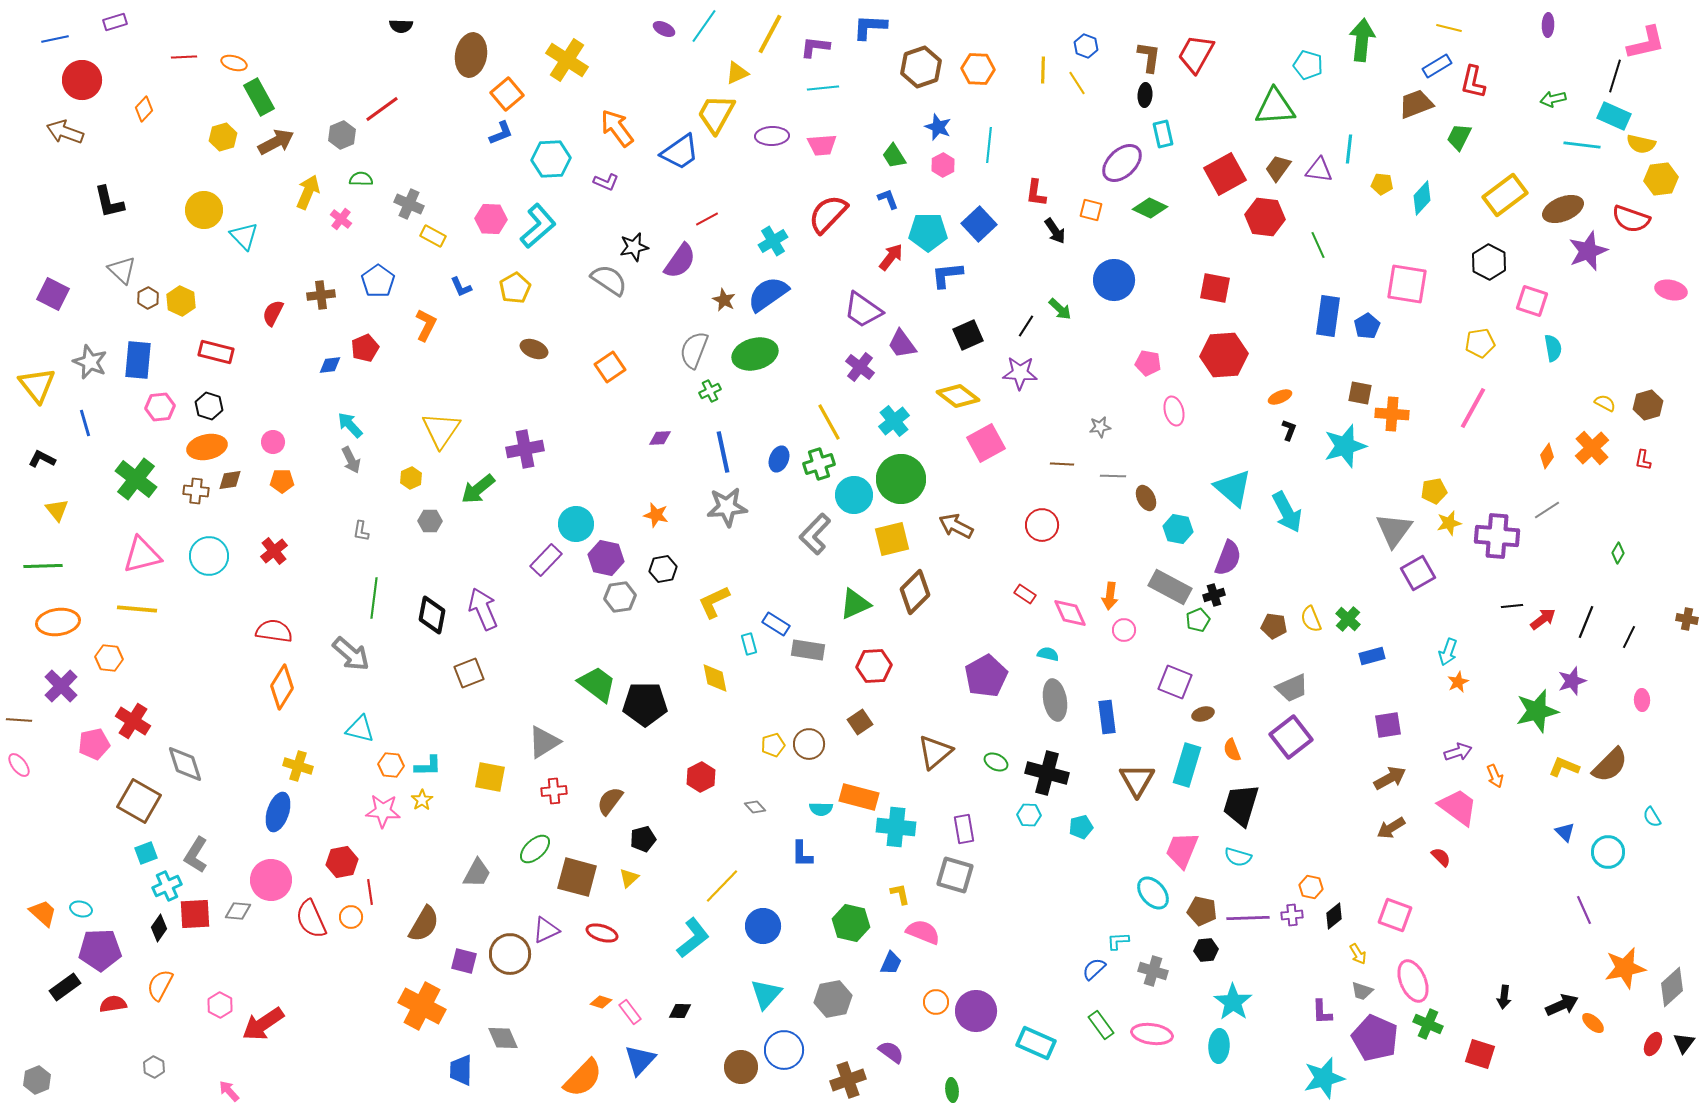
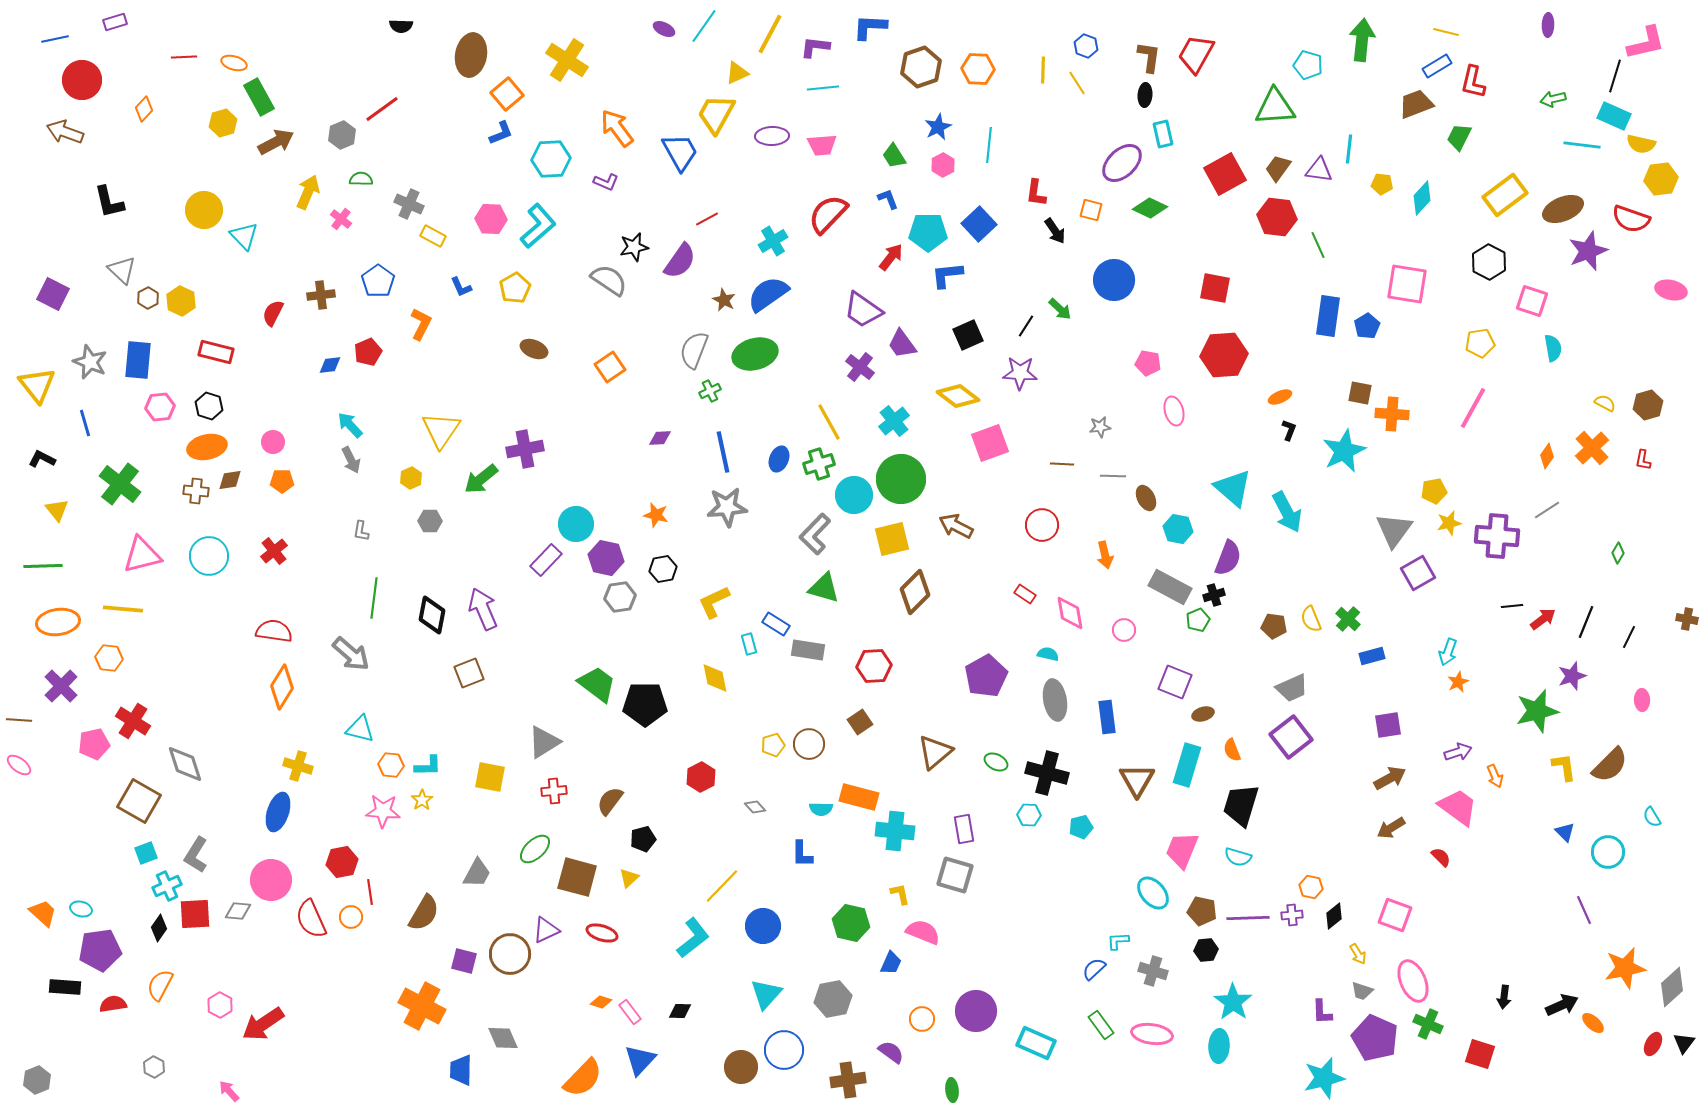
yellow line at (1449, 28): moved 3 px left, 4 px down
blue star at (938, 127): rotated 24 degrees clockwise
yellow hexagon at (223, 137): moved 14 px up
blue trapezoid at (680, 152): rotated 84 degrees counterclockwise
red hexagon at (1265, 217): moved 12 px right
orange L-shape at (426, 325): moved 5 px left, 1 px up
red pentagon at (365, 348): moved 3 px right, 4 px down
pink square at (986, 443): moved 4 px right; rotated 9 degrees clockwise
cyan star at (1345, 446): moved 1 px left, 5 px down; rotated 9 degrees counterclockwise
green cross at (136, 479): moved 16 px left, 5 px down
green arrow at (478, 489): moved 3 px right, 10 px up
orange arrow at (1110, 596): moved 5 px left, 41 px up; rotated 20 degrees counterclockwise
green triangle at (855, 604): moved 31 px left, 16 px up; rotated 40 degrees clockwise
yellow line at (137, 609): moved 14 px left
pink diamond at (1070, 613): rotated 15 degrees clockwise
purple star at (1572, 681): moved 5 px up
pink ellipse at (19, 765): rotated 15 degrees counterclockwise
yellow L-shape at (1564, 767): rotated 60 degrees clockwise
cyan cross at (896, 827): moved 1 px left, 4 px down
brown semicircle at (424, 924): moved 11 px up
purple pentagon at (100, 950): rotated 6 degrees counterclockwise
black rectangle at (65, 987): rotated 40 degrees clockwise
orange circle at (936, 1002): moved 14 px left, 17 px down
brown cross at (848, 1080): rotated 12 degrees clockwise
